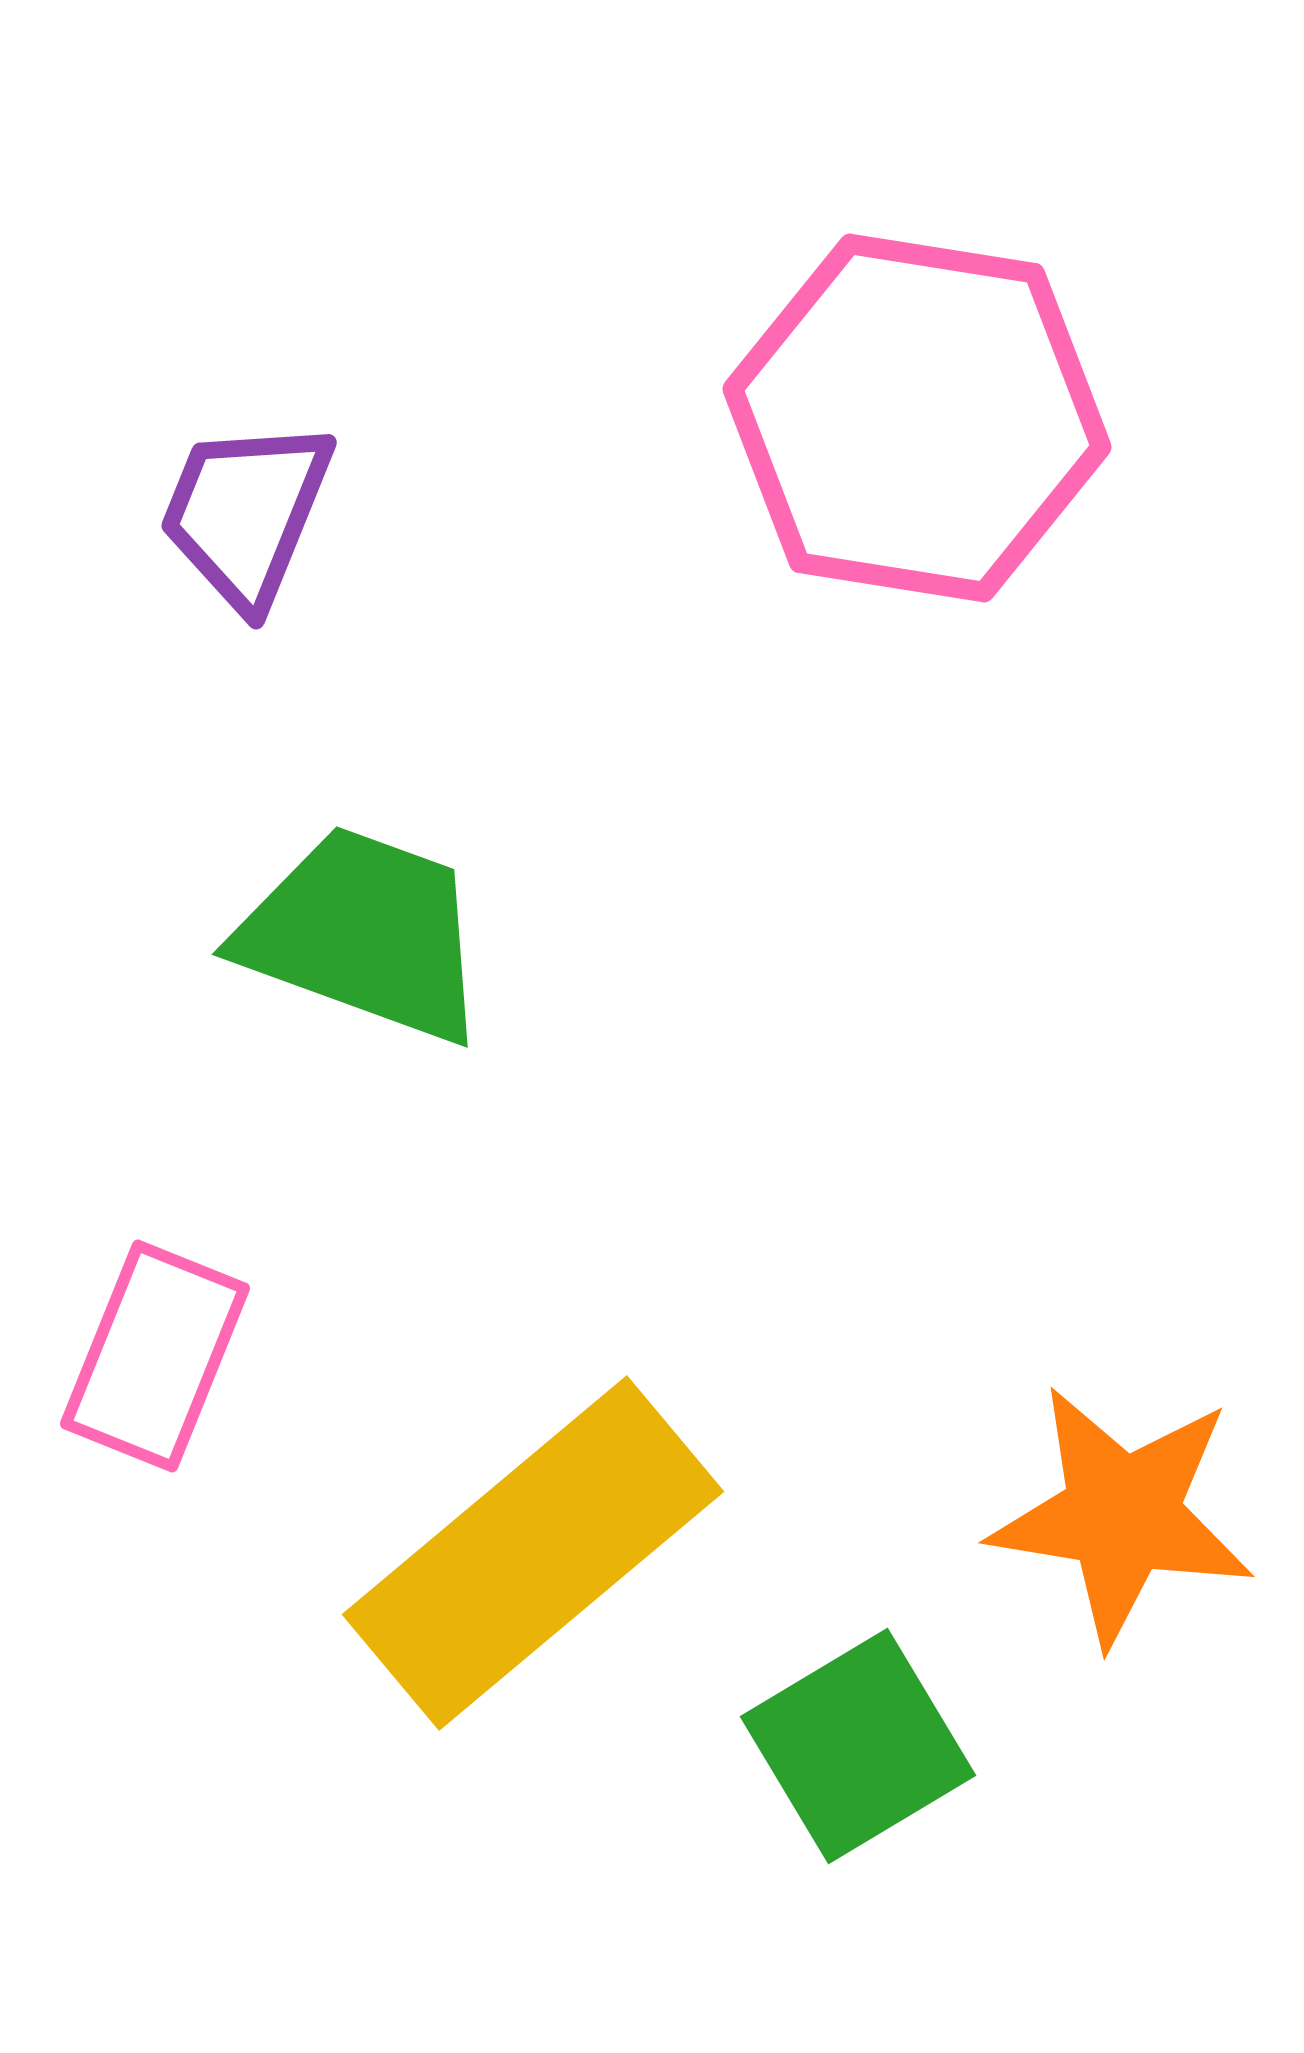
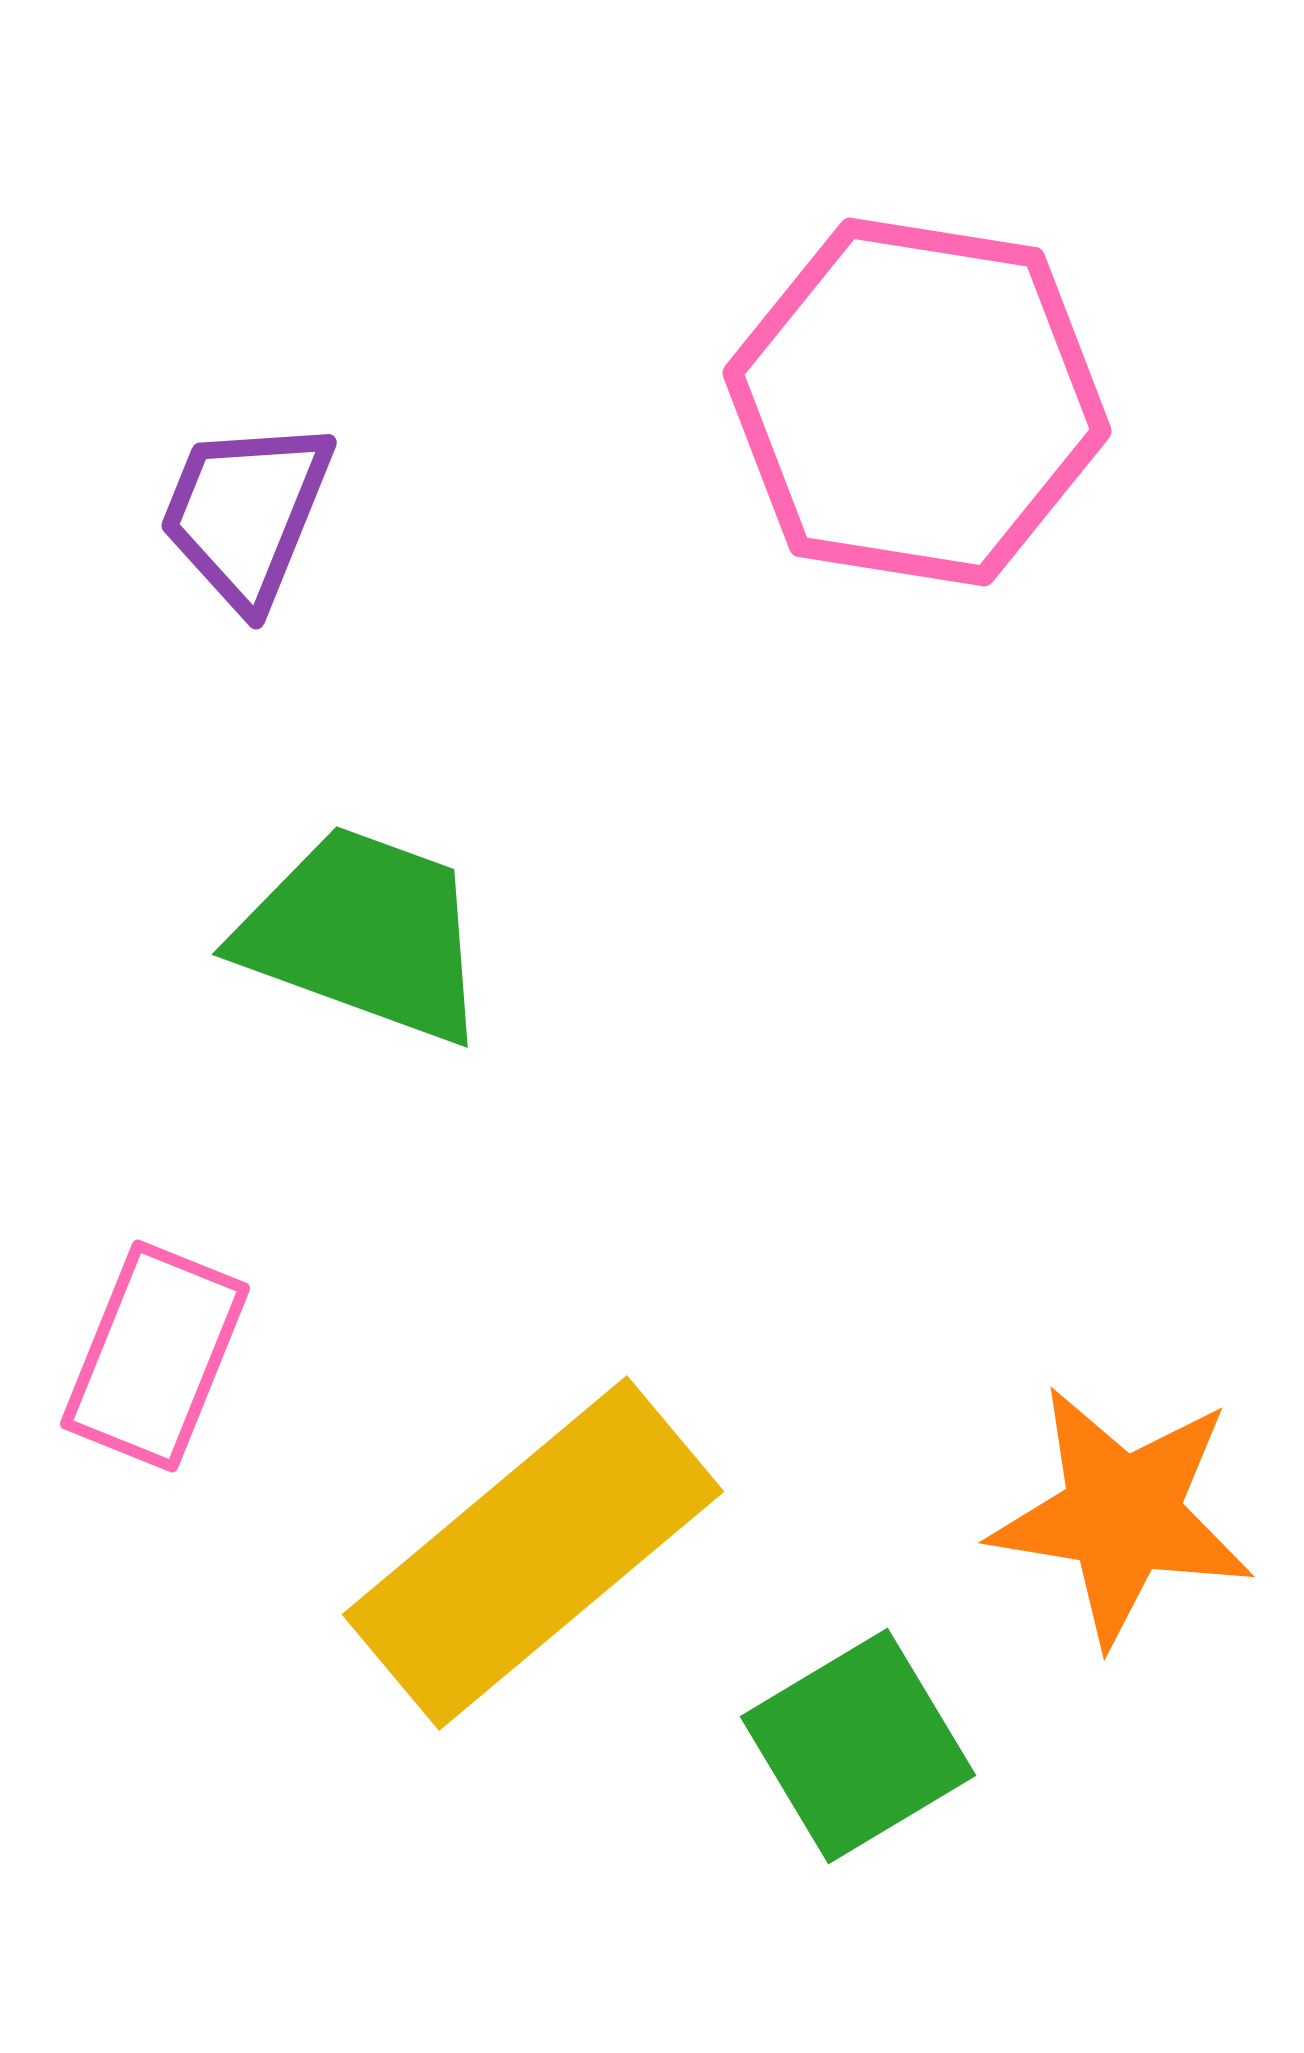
pink hexagon: moved 16 px up
